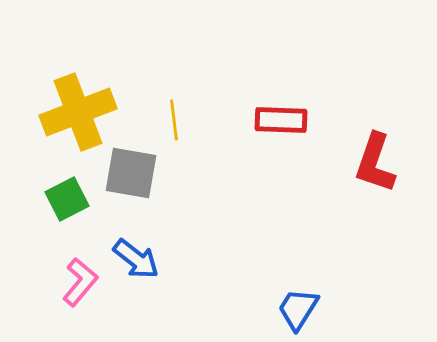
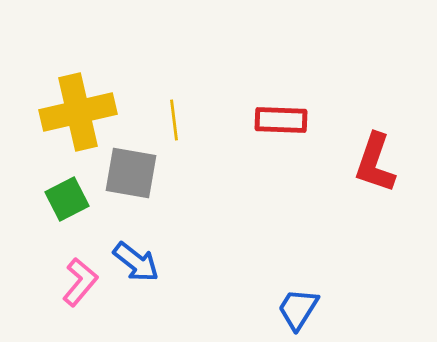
yellow cross: rotated 8 degrees clockwise
blue arrow: moved 3 px down
